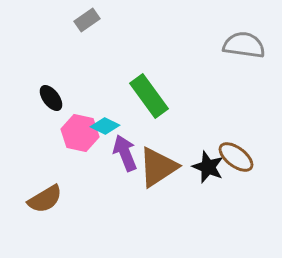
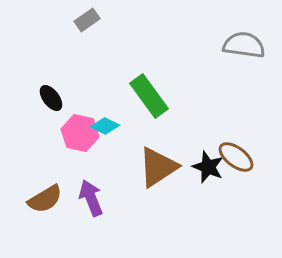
purple arrow: moved 34 px left, 45 px down
